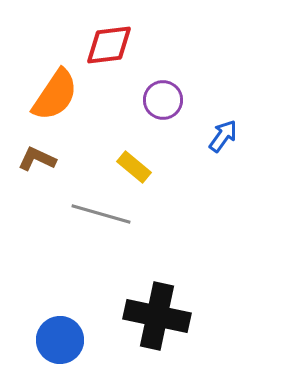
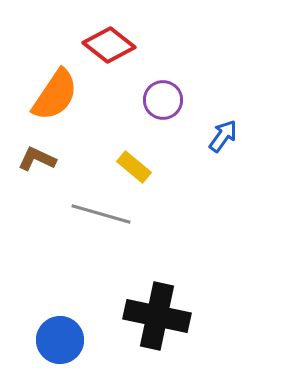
red diamond: rotated 45 degrees clockwise
